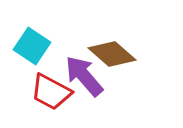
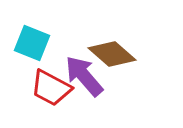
cyan square: moved 3 px up; rotated 12 degrees counterclockwise
red trapezoid: moved 4 px up
